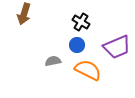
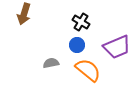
gray semicircle: moved 2 px left, 2 px down
orange semicircle: rotated 12 degrees clockwise
